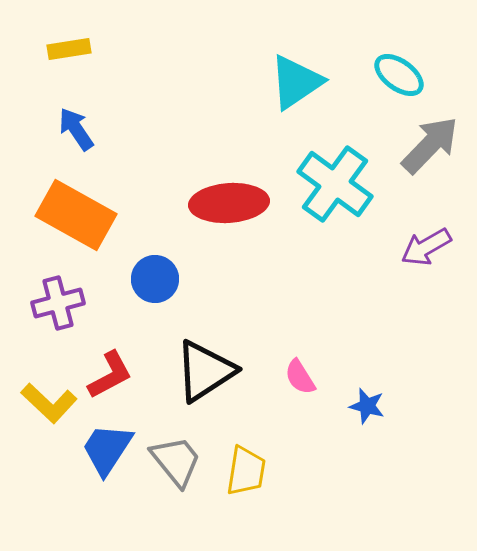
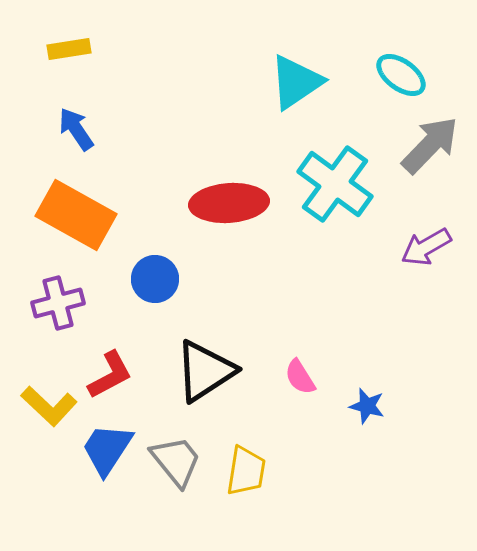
cyan ellipse: moved 2 px right
yellow L-shape: moved 3 px down
